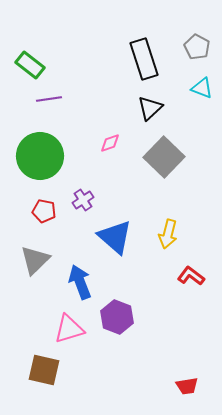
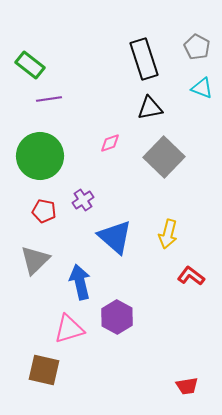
black triangle: rotated 32 degrees clockwise
blue arrow: rotated 8 degrees clockwise
purple hexagon: rotated 8 degrees clockwise
